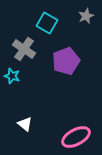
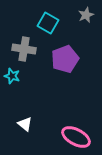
gray star: moved 1 px up
cyan square: moved 1 px right
gray cross: rotated 25 degrees counterclockwise
purple pentagon: moved 1 px left, 2 px up
pink ellipse: rotated 56 degrees clockwise
